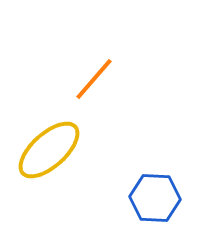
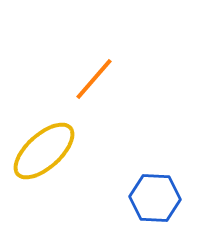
yellow ellipse: moved 5 px left, 1 px down
